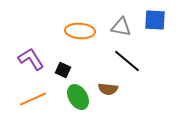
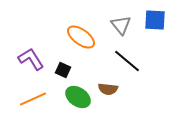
gray triangle: moved 2 px up; rotated 40 degrees clockwise
orange ellipse: moved 1 px right, 6 px down; rotated 32 degrees clockwise
green ellipse: rotated 25 degrees counterclockwise
